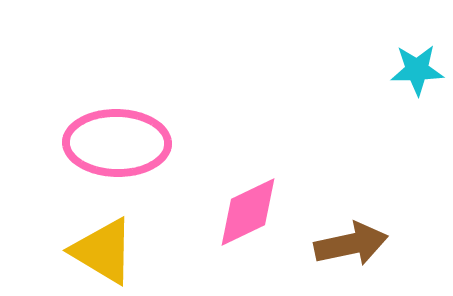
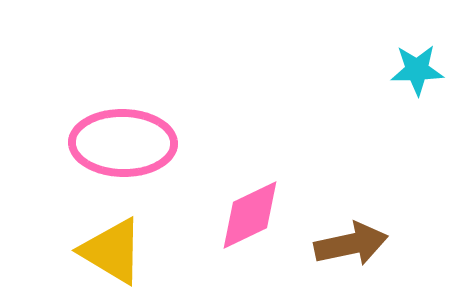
pink ellipse: moved 6 px right
pink diamond: moved 2 px right, 3 px down
yellow triangle: moved 9 px right
